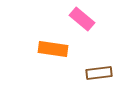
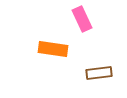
pink rectangle: rotated 25 degrees clockwise
